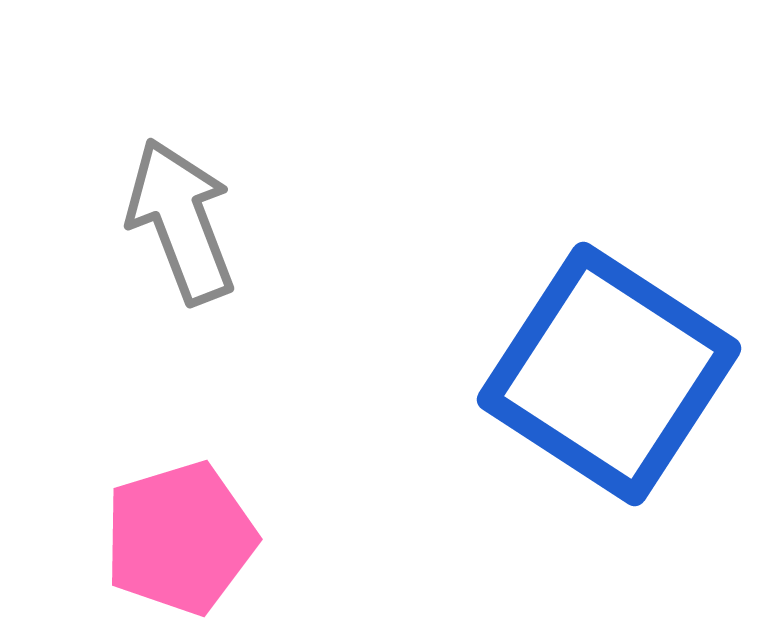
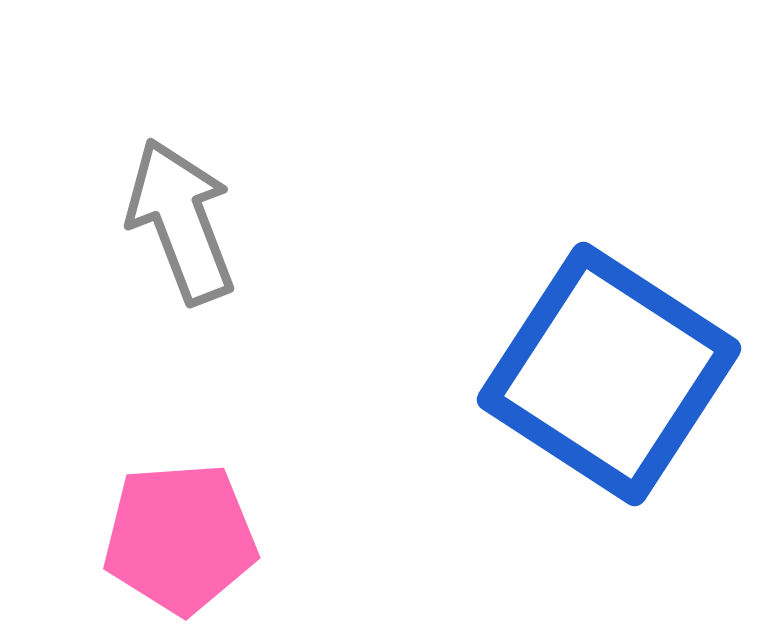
pink pentagon: rotated 13 degrees clockwise
